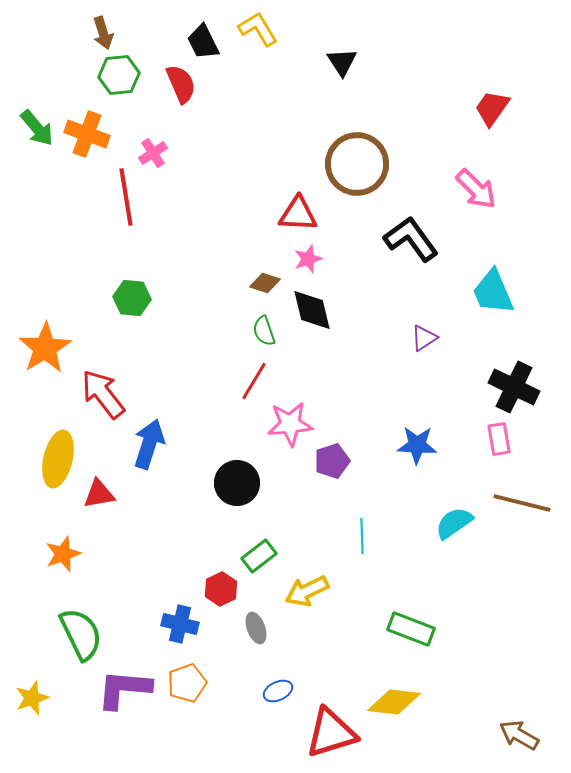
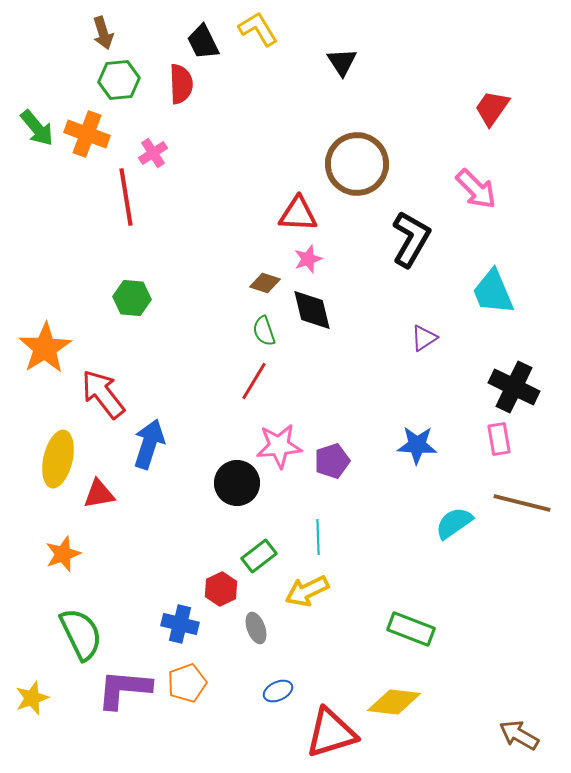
green hexagon at (119, 75): moved 5 px down
red semicircle at (181, 84): rotated 21 degrees clockwise
black L-shape at (411, 239): rotated 66 degrees clockwise
pink star at (290, 424): moved 11 px left, 22 px down
cyan line at (362, 536): moved 44 px left, 1 px down
